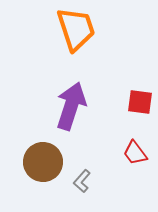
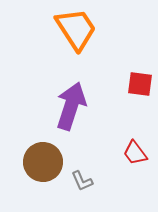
orange trapezoid: rotated 15 degrees counterclockwise
red square: moved 18 px up
gray L-shape: rotated 65 degrees counterclockwise
